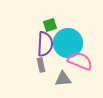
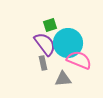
purple semicircle: rotated 40 degrees counterclockwise
pink semicircle: moved 1 px left, 1 px up
gray rectangle: moved 2 px right, 2 px up
